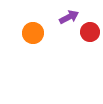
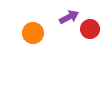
red circle: moved 3 px up
